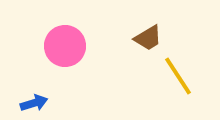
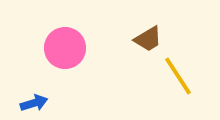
brown trapezoid: moved 1 px down
pink circle: moved 2 px down
